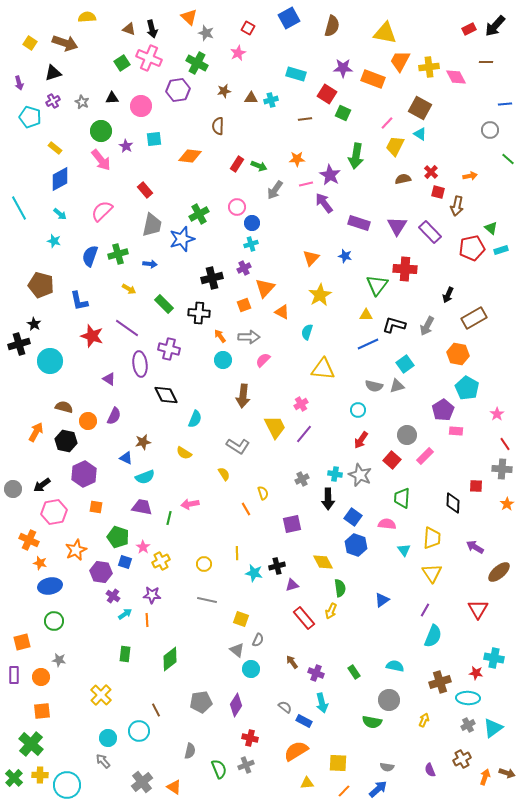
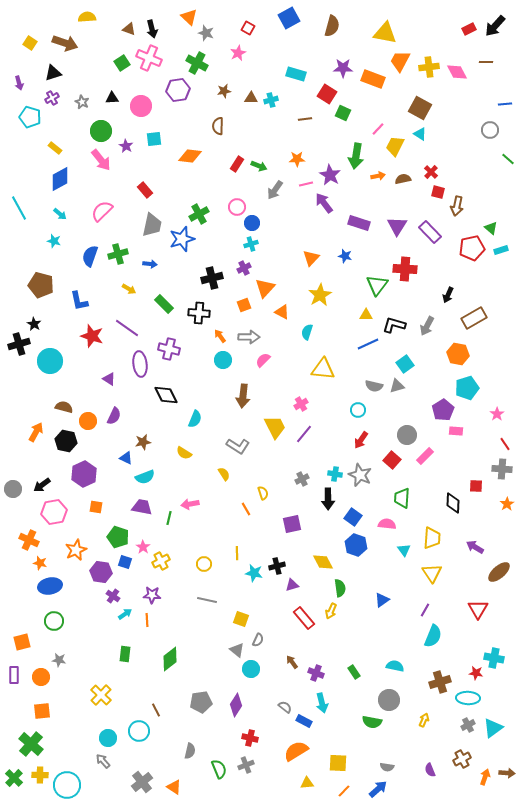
pink diamond at (456, 77): moved 1 px right, 5 px up
purple cross at (53, 101): moved 1 px left, 3 px up
pink line at (387, 123): moved 9 px left, 6 px down
orange arrow at (470, 176): moved 92 px left
cyan pentagon at (467, 388): rotated 25 degrees clockwise
brown arrow at (507, 773): rotated 14 degrees counterclockwise
